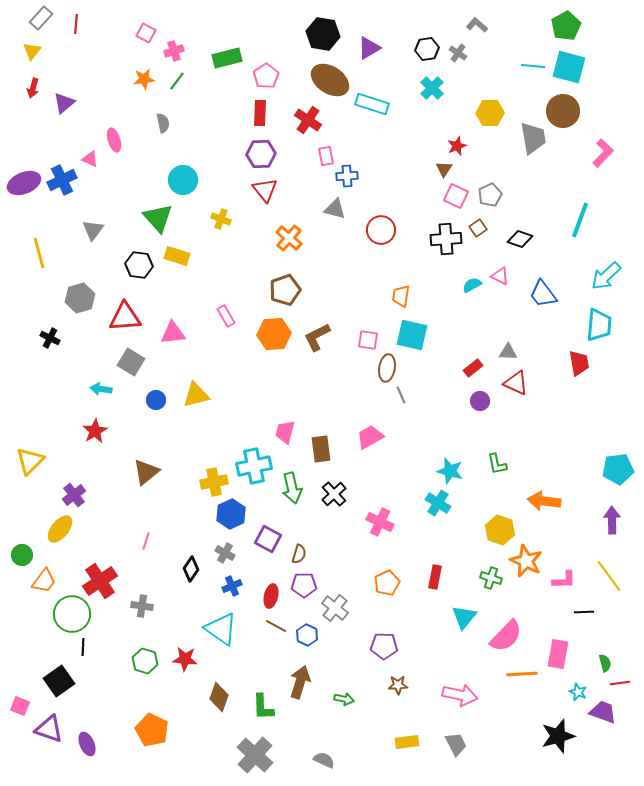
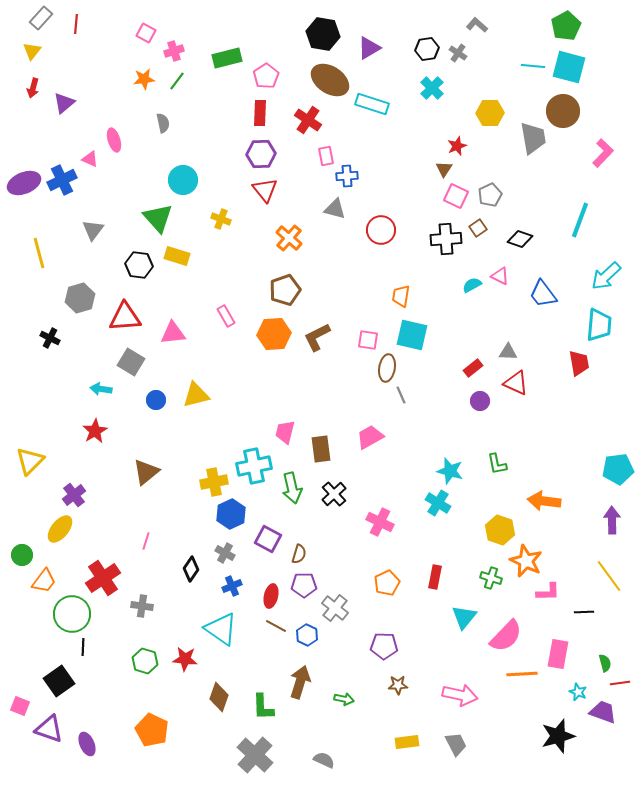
pink L-shape at (564, 580): moved 16 px left, 12 px down
red cross at (100, 581): moved 3 px right, 3 px up
